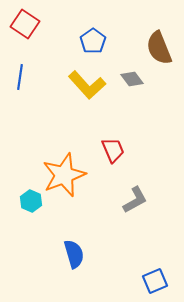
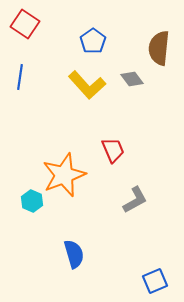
brown semicircle: rotated 28 degrees clockwise
cyan hexagon: moved 1 px right
